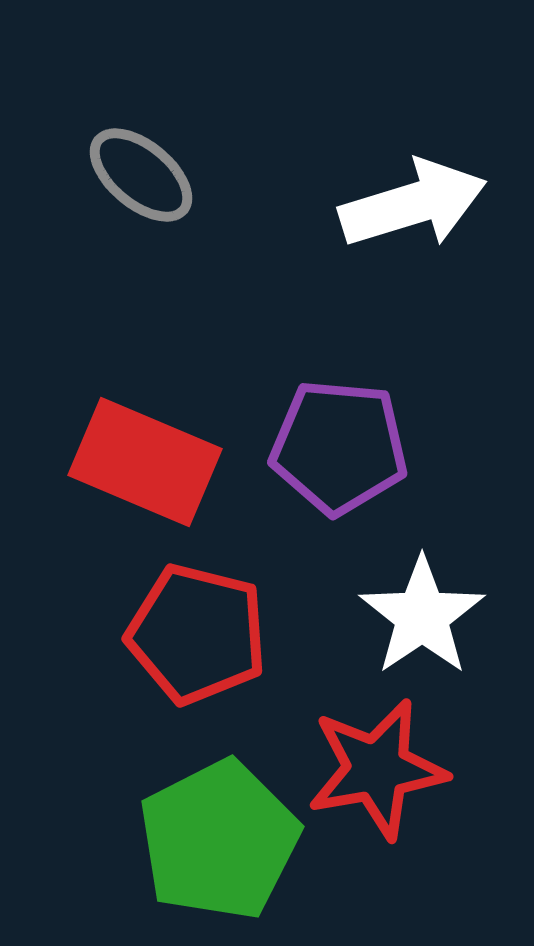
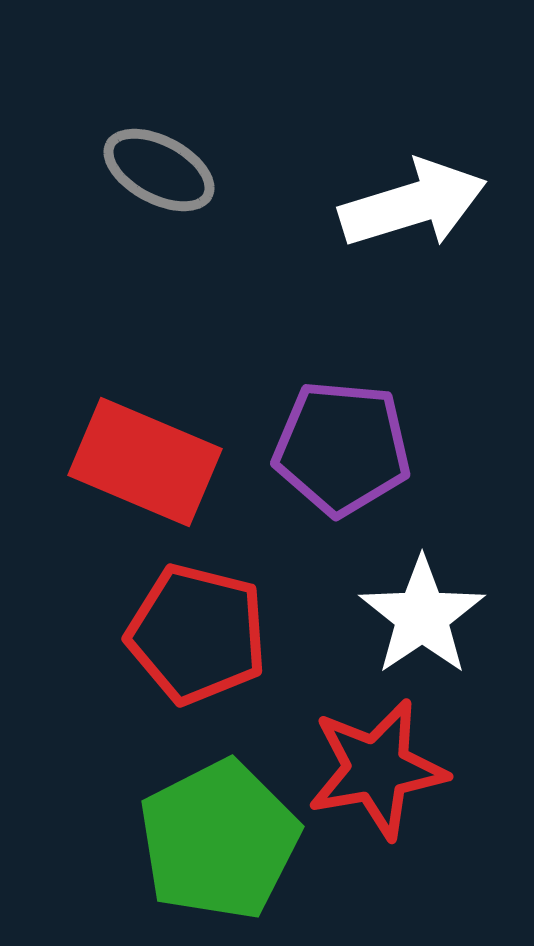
gray ellipse: moved 18 px right, 5 px up; rotated 12 degrees counterclockwise
purple pentagon: moved 3 px right, 1 px down
